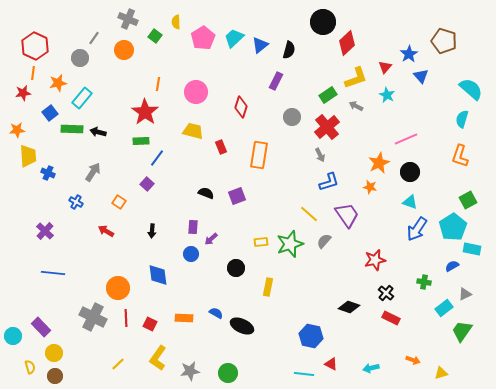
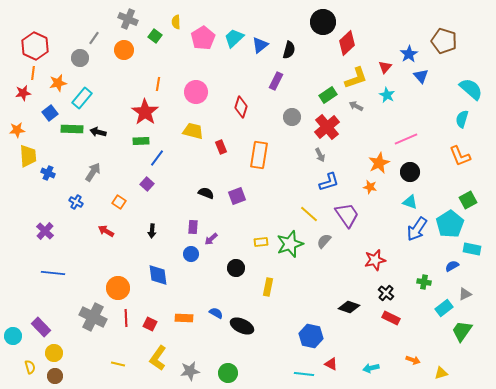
orange L-shape at (460, 156): rotated 40 degrees counterclockwise
cyan pentagon at (453, 227): moved 3 px left, 3 px up
yellow line at (118, 364): rotated 56 degrees clockwise
